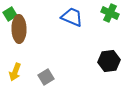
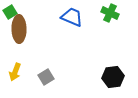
green square: moved 2 px up
black hexagon: moved 4 px right, 16 px down
